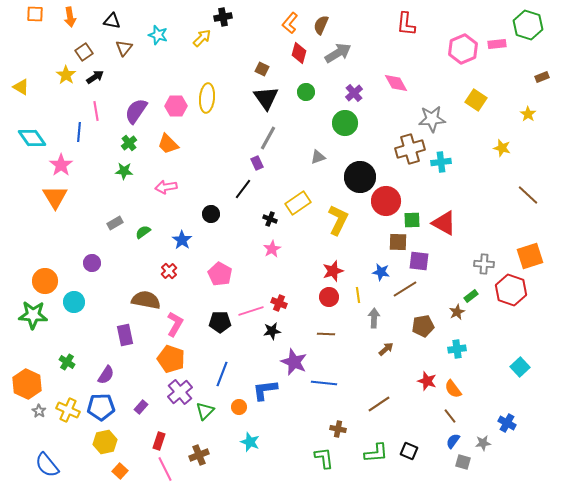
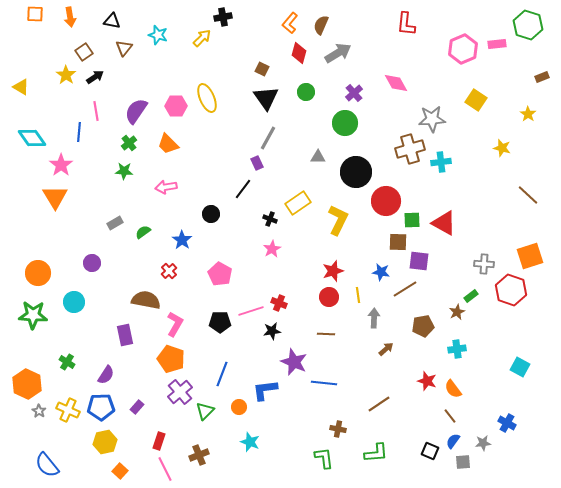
yellow ellipse at (207, 98): rotated 28 degrees counterclockwise
gray triangle at (318, 157): rotated 21 degrees clockwise
black circle at (360, 177): moved 4 px left, 5 px up
orange circle at (45, 281): moved 7 px left, 8 px up
cyan square at (520, 367): rotated 18 degrees counterclockwise
purple rectangle at (141, 407): moved 4 px left
black square at (409, 451): moved 21 px right
gray square at (463, 462): rotated 21 degrees counterclockwise
